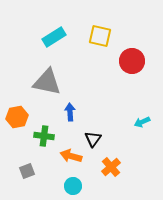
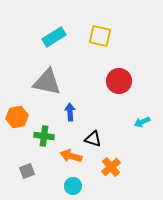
red circle: moved 13 px left, 20 px down
black triangle: rotated 48 degrees counterclockwise
